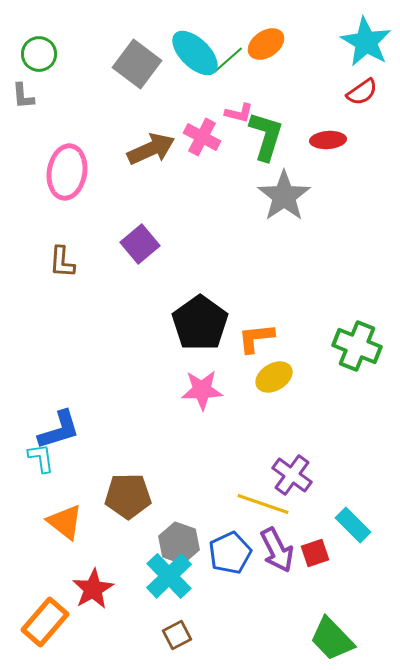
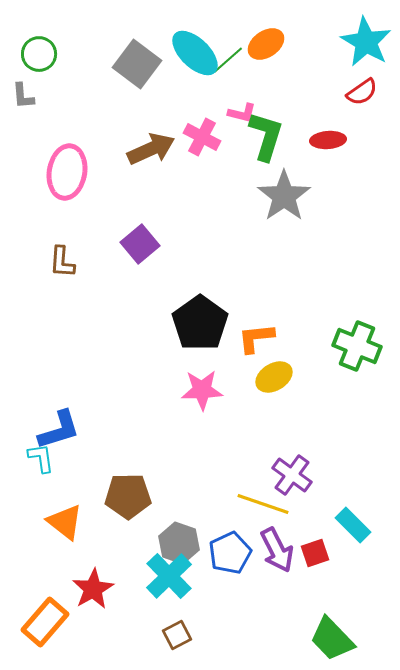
pink L-shape: moved 3 px right
